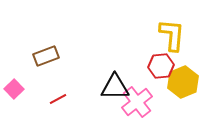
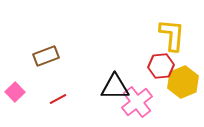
pink square: moved 1 px right, 3 px down
